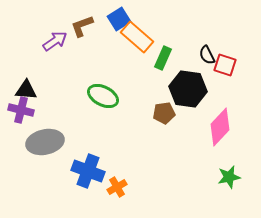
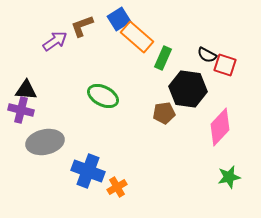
black semicircle: rotated 36 degrees counterclockwise
